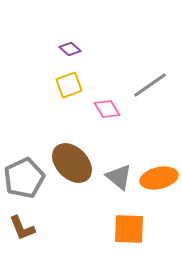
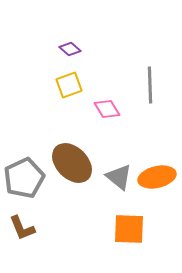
gray line: rotated 57 degrees counterclockwise
orange ellipse: moved 2 px left, 1 px up
